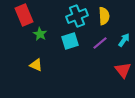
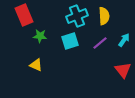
green star: moved 2 px down; rotated 24 degrees counterclockwise
